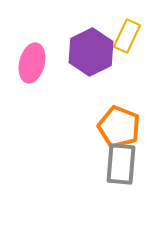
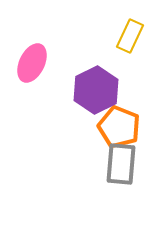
yellow rectangle: moved 3 px right
purple hexagon: moved 5 px right, 38 px down
pink ellipse: rotated 12 degrees clockwise
